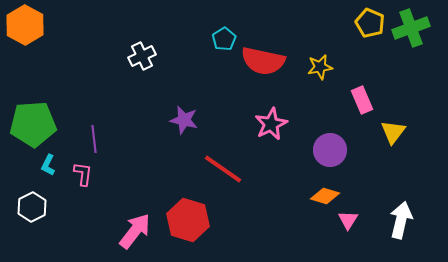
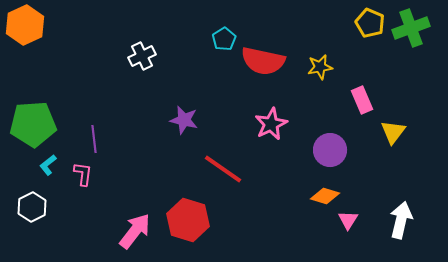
orange hexagon: rotated 6 degrees clockwise
cyan L-shape: rotated 25 degrees clockwise
